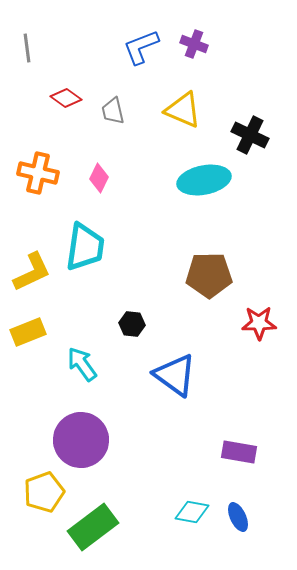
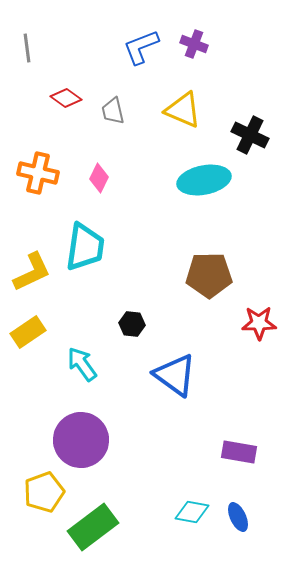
yellow rectangle: rotated 12 degrees counterclockwise
